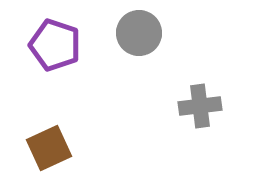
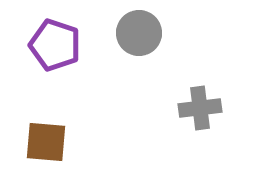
gray cross: moved 2 px down
brown square: moved 3 px left, 6 px up; rotated 30 degrees clockwise
